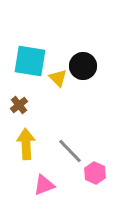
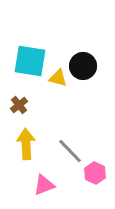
yellow triangle: rotated 30 degrees counterclockwise
